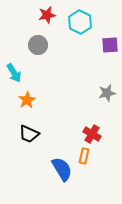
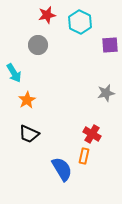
gray star: moved 1 px left
